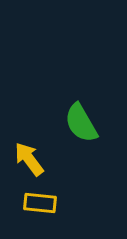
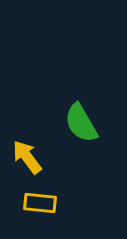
yellow arrow: moved 2 px left, 2 px up
